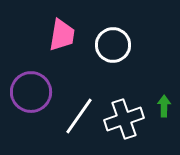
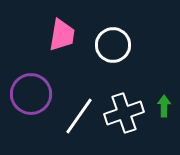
purple circle: moved 2 px down
white cross: moved 6 px up
